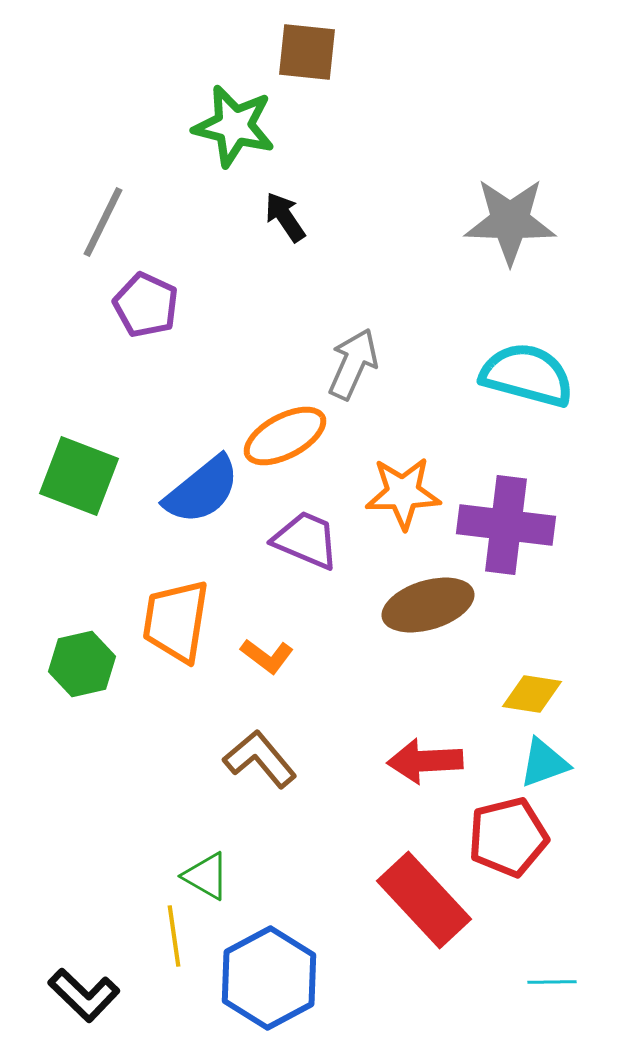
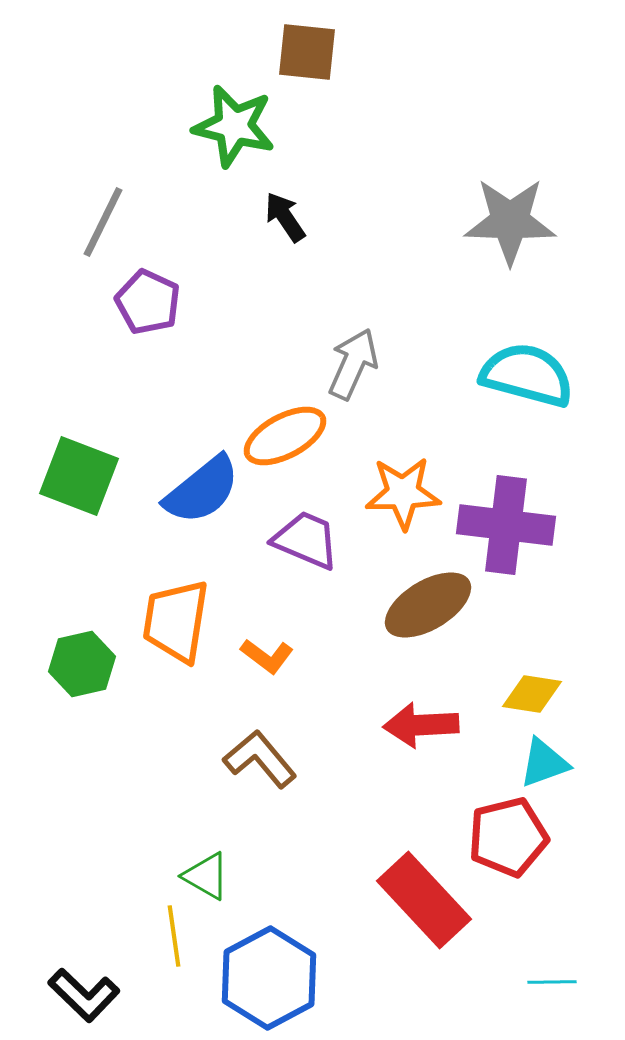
purple pentagon: moved 2 px right, 3 px up
brown ellipse: rotated 14 degrees counterclockwise
red arrow: moved 4 px left, 36 px up
